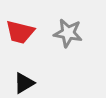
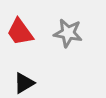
red trapezoid: rotated 40 degrees clockwise
